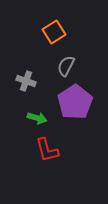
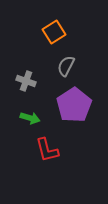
purple pentagon: moved 1 px left, 3 px down
green arrow: moved 7 px left
